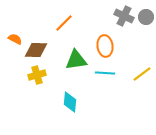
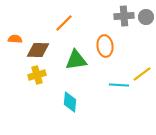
gray cross: rotated 30 degrees counterclockwise
orange semicircle: rotated 24 degrees counterclockwise
brown diamond: moved 2 px right
cyan line: moved 14 px right, 12 px down
